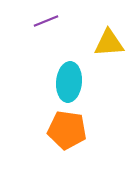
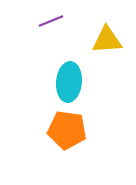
purple line: moved 5 px right
yellow triangle: moved 2 px left, 3 px up
